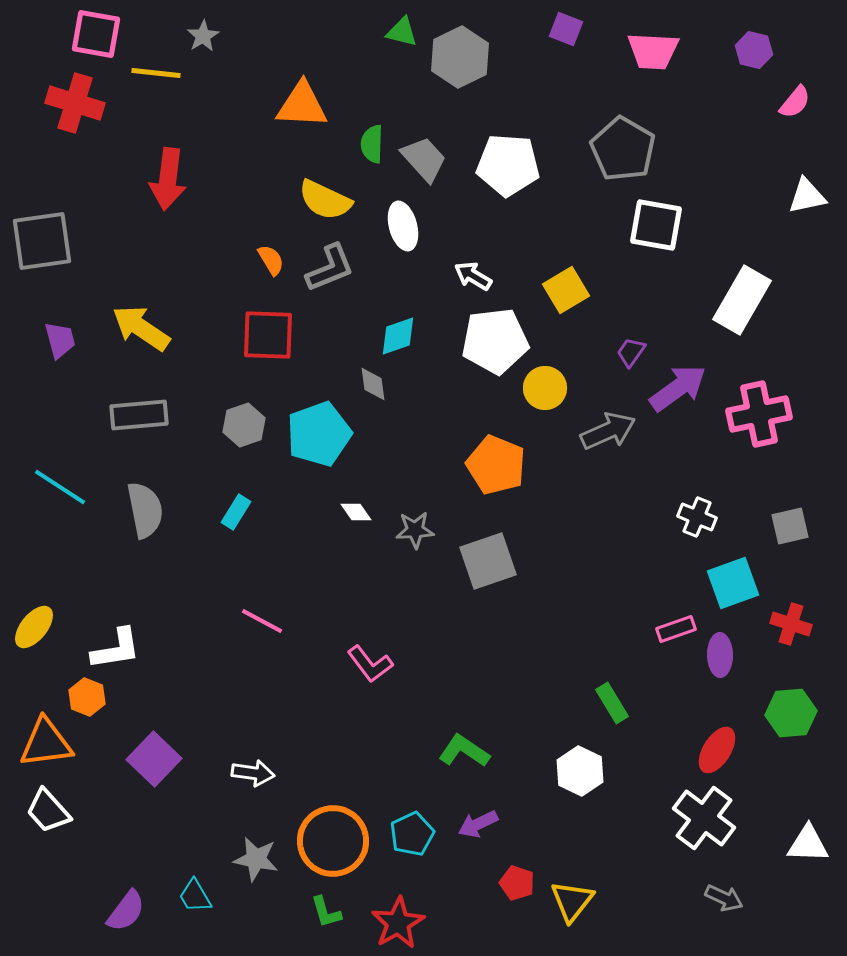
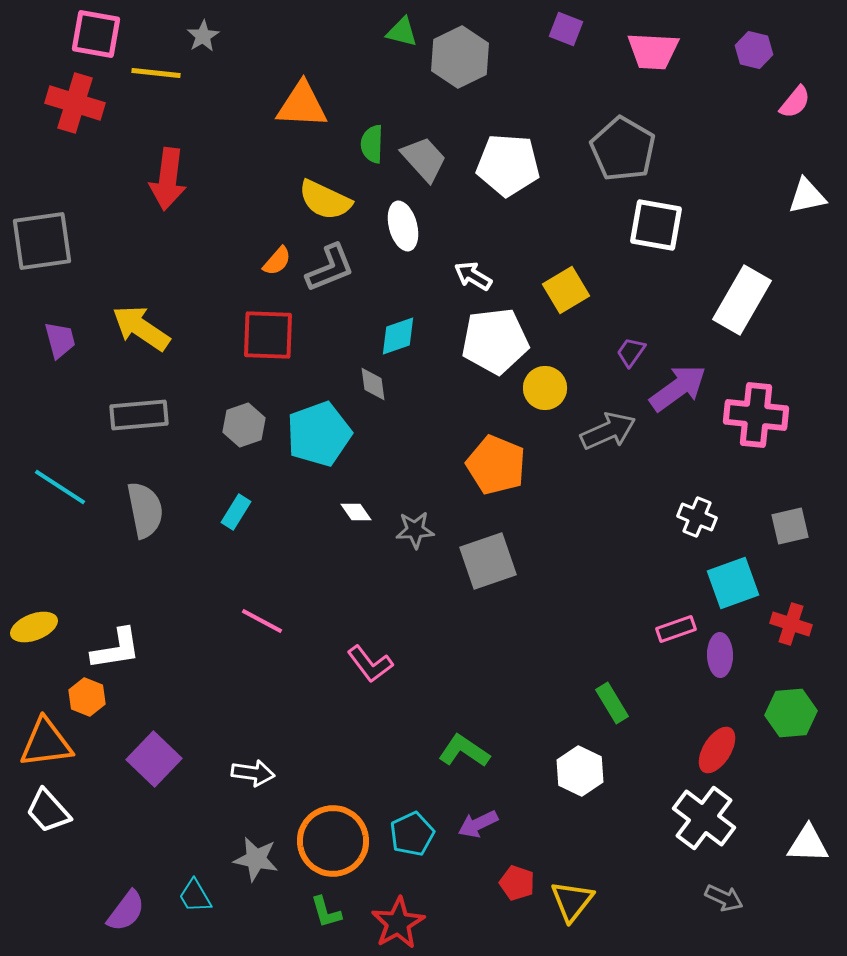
orange semicircle at (271, 260): moved 6 px right, 1 px down; rotated 72 degrees clockwise
pink cross at (759, 414): moved 3 px left, 1 px down; rotated 18 degrees clockwise
yellow ellipse at (34, 627): rotated 30 degrees clockwise
